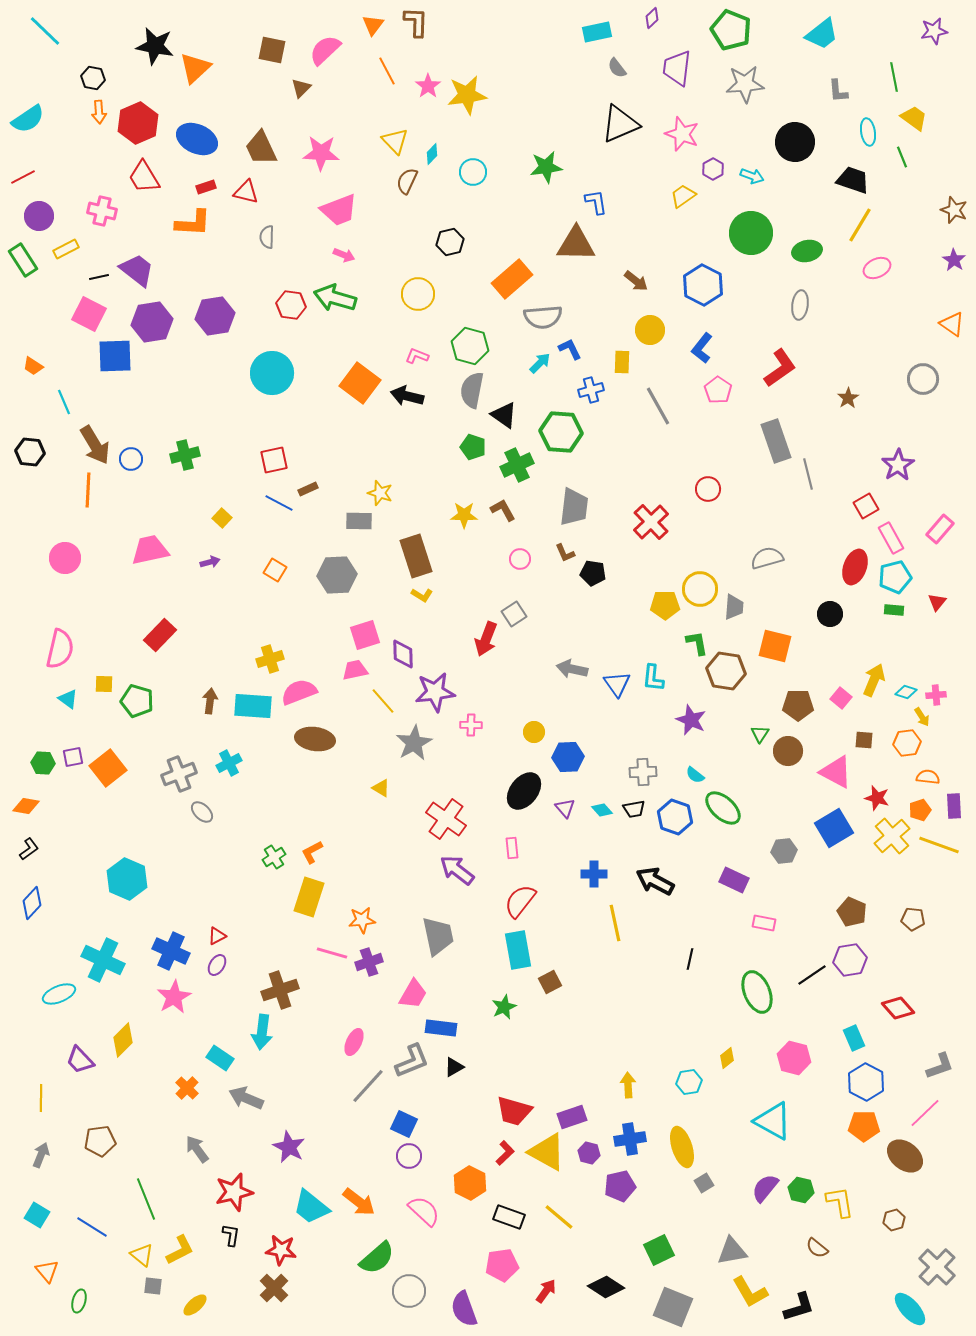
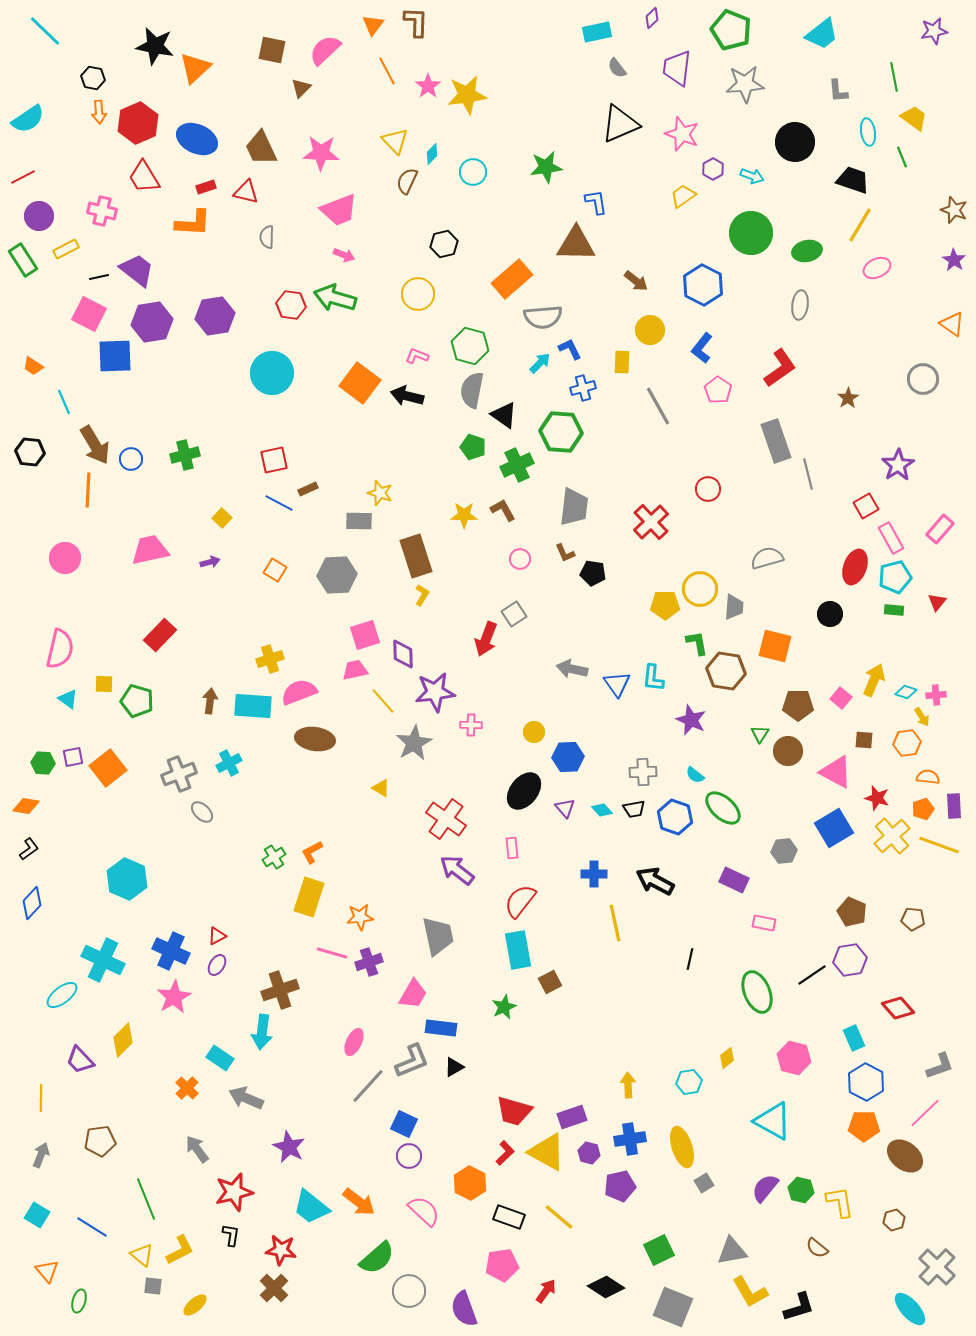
black hexagon at (450, 242): moved 6 px left, 2 px down
blue cross at (591, 390): moved 8 px left, 2 px up
yellow L-shape at (422, 595): rotated 90 degrees counterclockwise
orange pentagon at (920, 810): moved 3 px right, 1 px up
orange star at (362, 920): moved 2 px left, 3 px up
cyan ellipse at (59, 994): moved 3 px right, 1 px down; rotated 16 degrees counterclockwise
